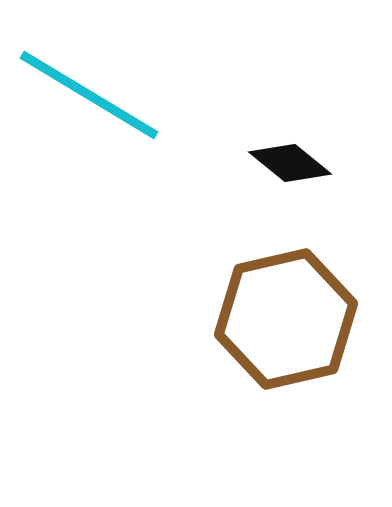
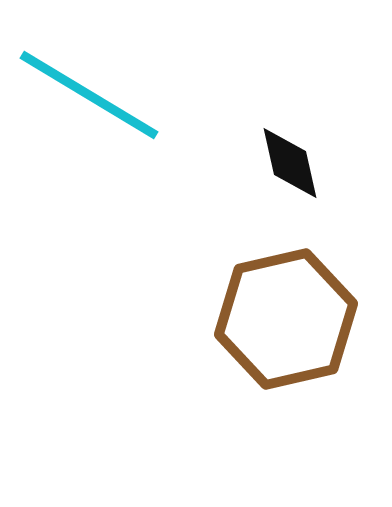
black diamond: rotated 38 degrees clockwise
